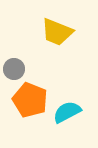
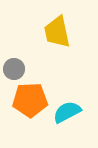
yellow trapezoid: rotated 56 degrees clockwise
orange pentagon: rotated 24 degrees counterclockwise
